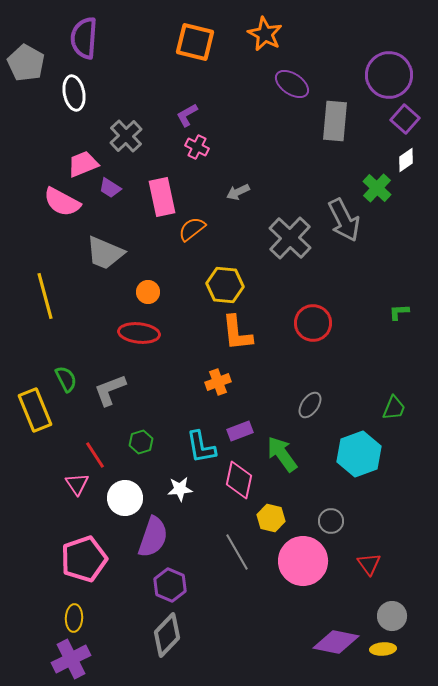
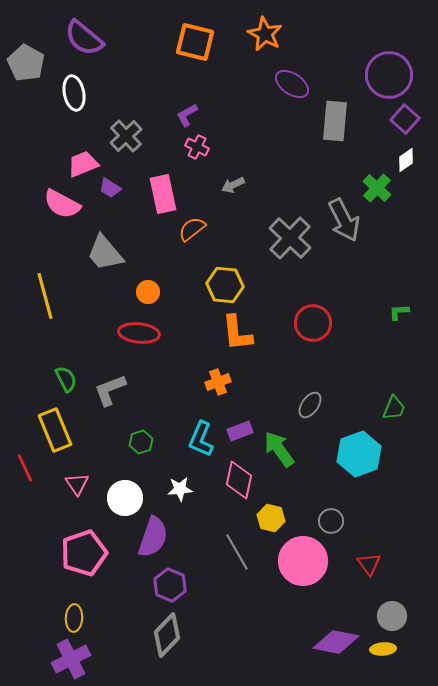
purple semicircle at (84, 38): rotated 54 degrees counterclockwise
gray arrow at (238, 192): moved 5 px left, 7 px up
pink rectangle at (162, 197): moved 1 px right, 3 px up
pink semicircle at (62, 202): moved 2 px down
gray trapezoid at (105, 253): rotated 27 degrees clockwise
yellow rectangle at (35, 410): moved 20 px right, 20 px down
cyan L-shape at (201, 447): moved 8 px up; rotated 33 degrees clockwise
green arrow at (282, 454): moved 3 px left, 5 px up
red line at (95, 455): moved 70 px left, 13 px down; rotated 8 degrees clockwise
pink pentagon at (84, 559): moved 6 px up
